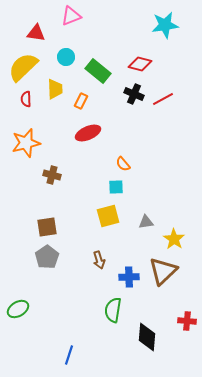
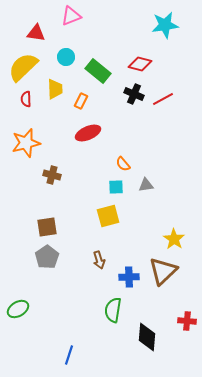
gray triangle: moved 37 px up
